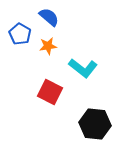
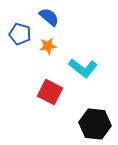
blue pentagon: rotated 15 degrees counterclockwise
